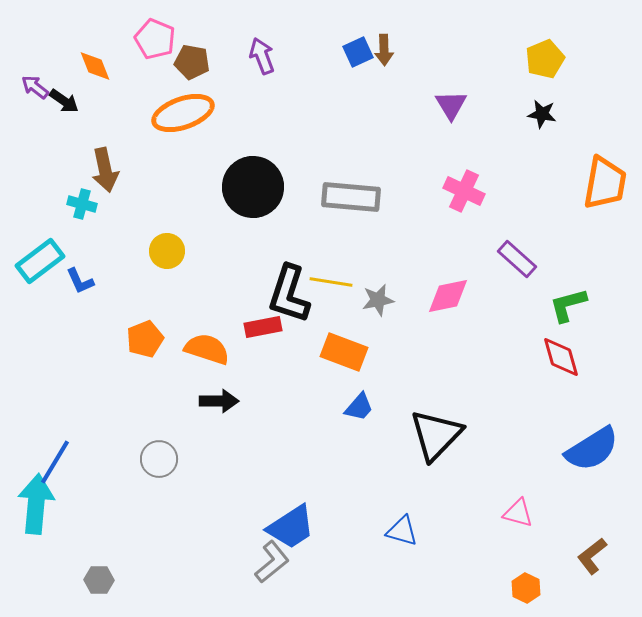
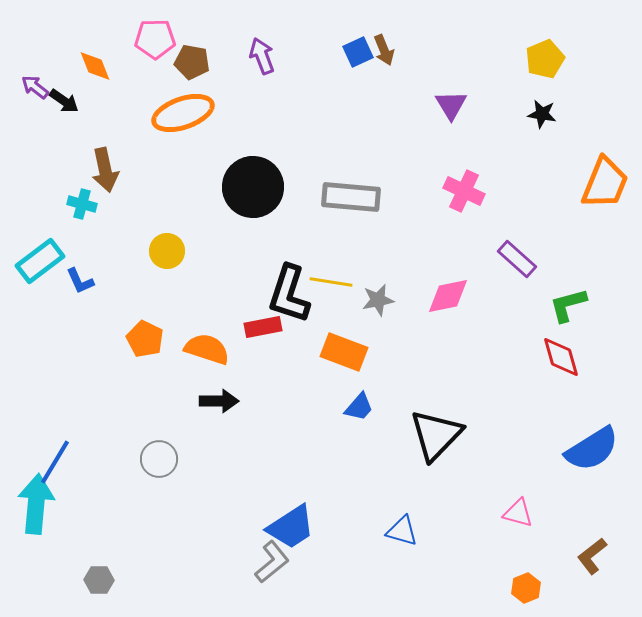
pink pentagon at (155, 39): rotated 24 degrees counterclockwise
brown arrow at (384, 50): rotated 20 degrees counterclockwise
orange trapezoid at (605, 183): rotated 12 degrees clockwise
orange pentagon at (145, 339): rotated 24 degrees counterclockwise
orange hexagon at (526, 588): rotated 12 degrees clockwise
